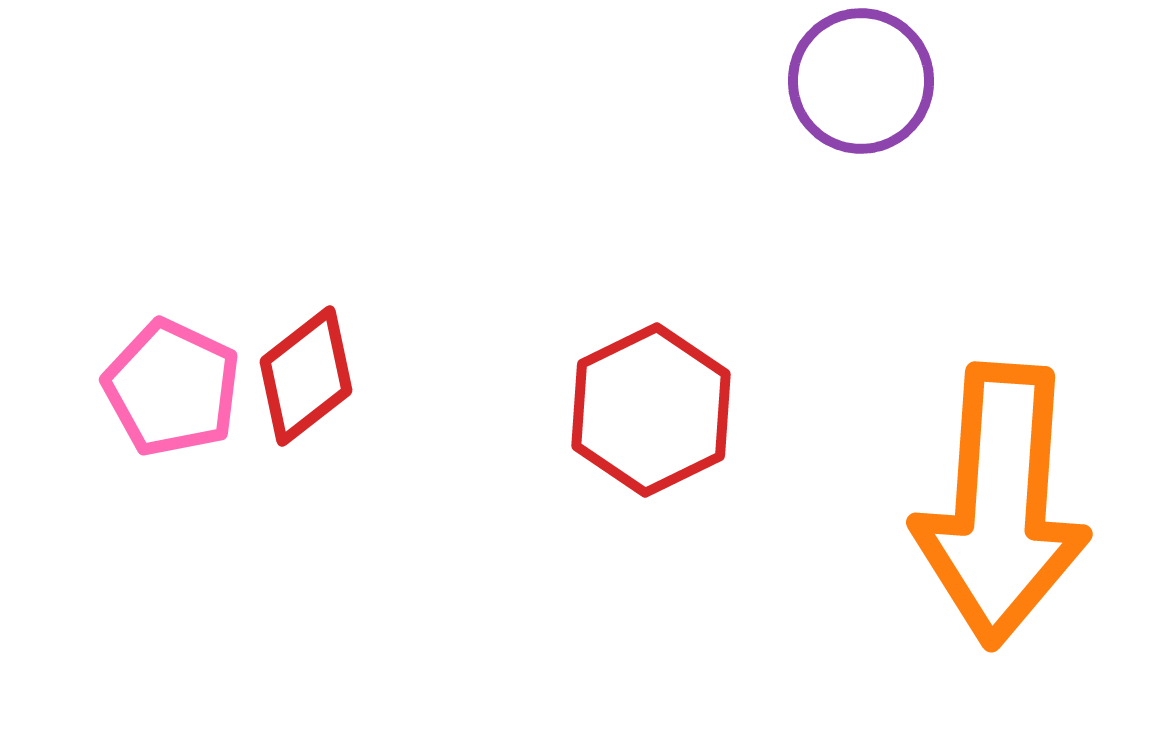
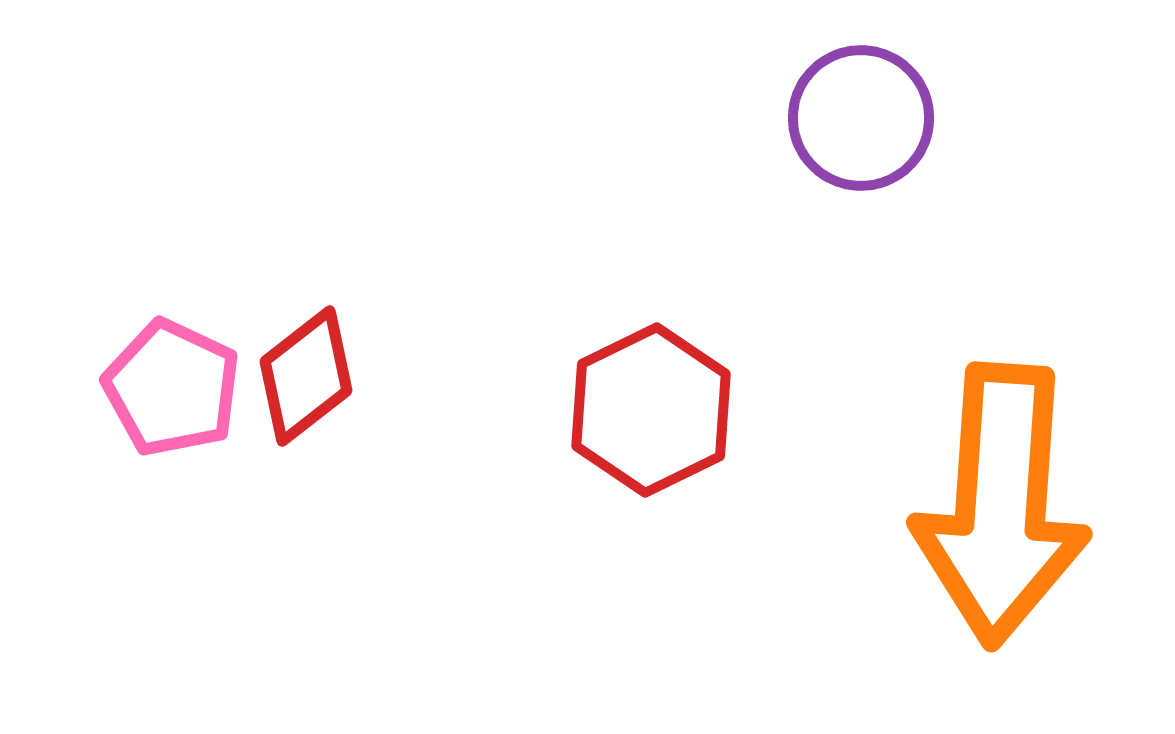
purple circle: moved 37 px down
